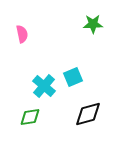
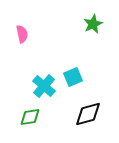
green star: rotated 24 degrees counterclockwise
